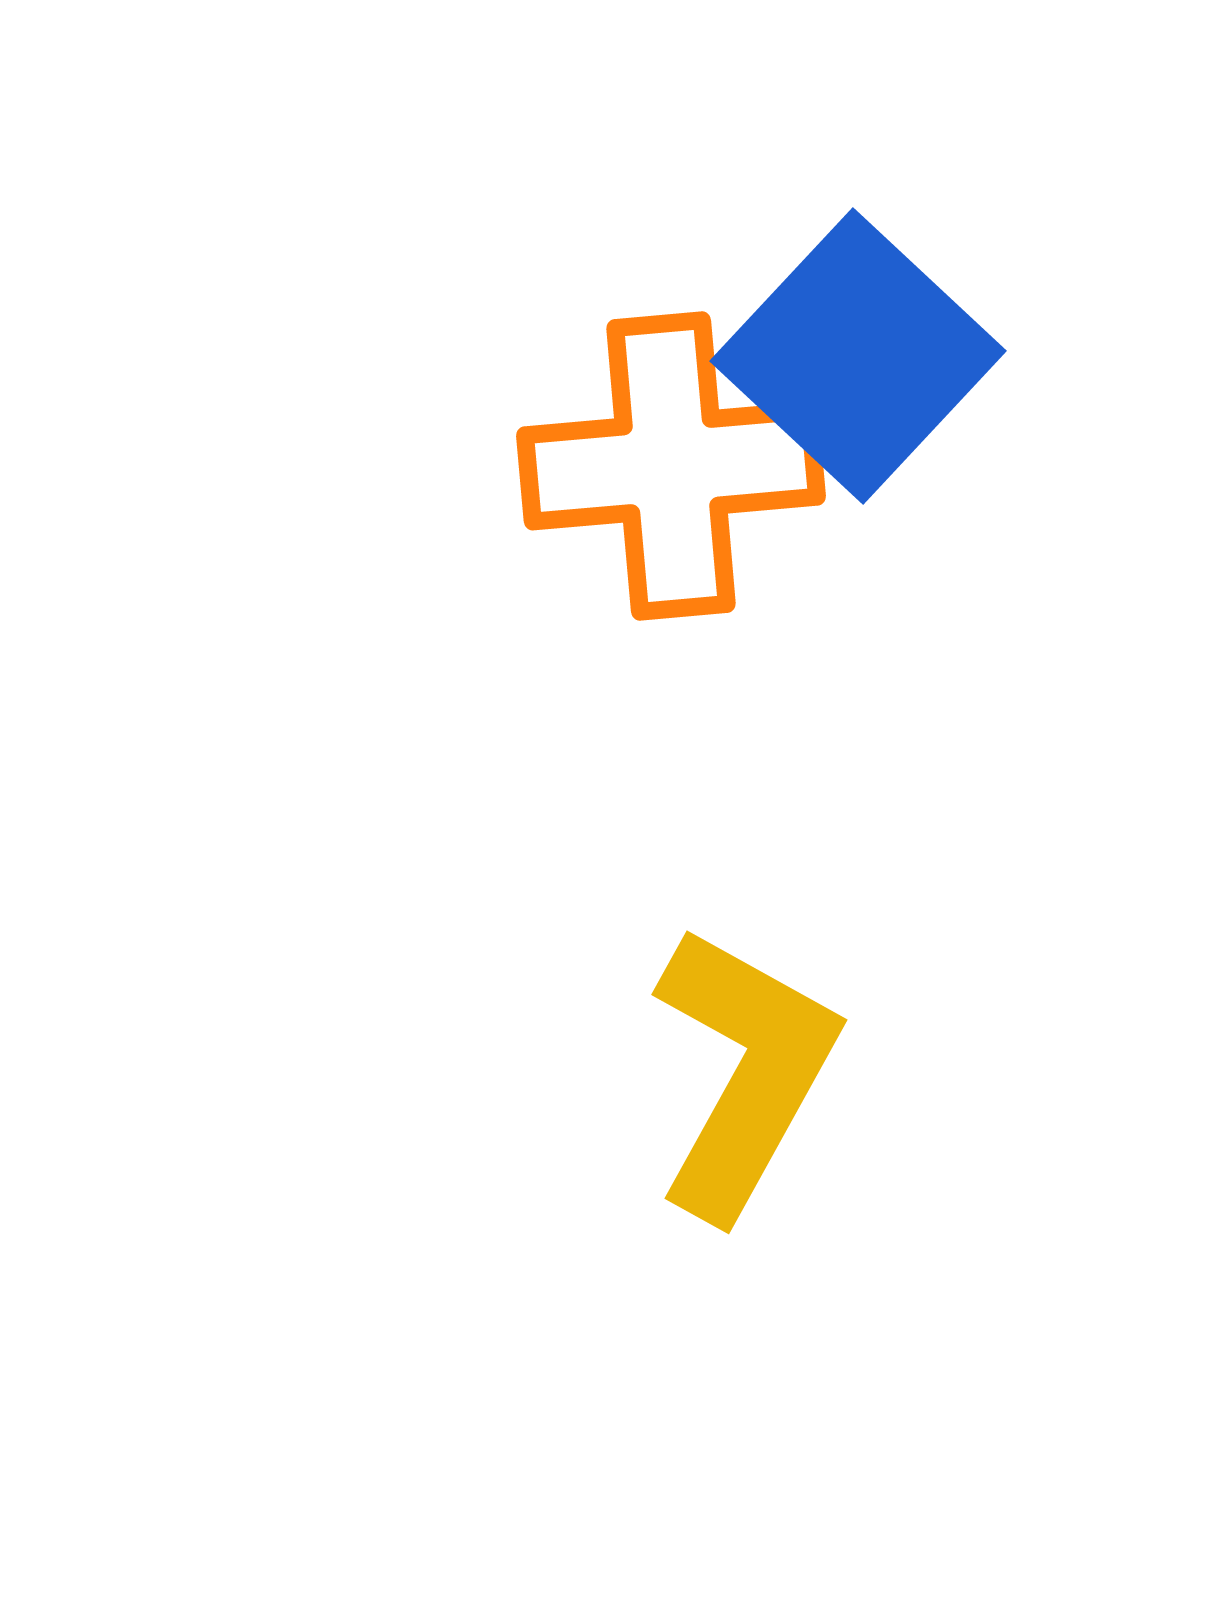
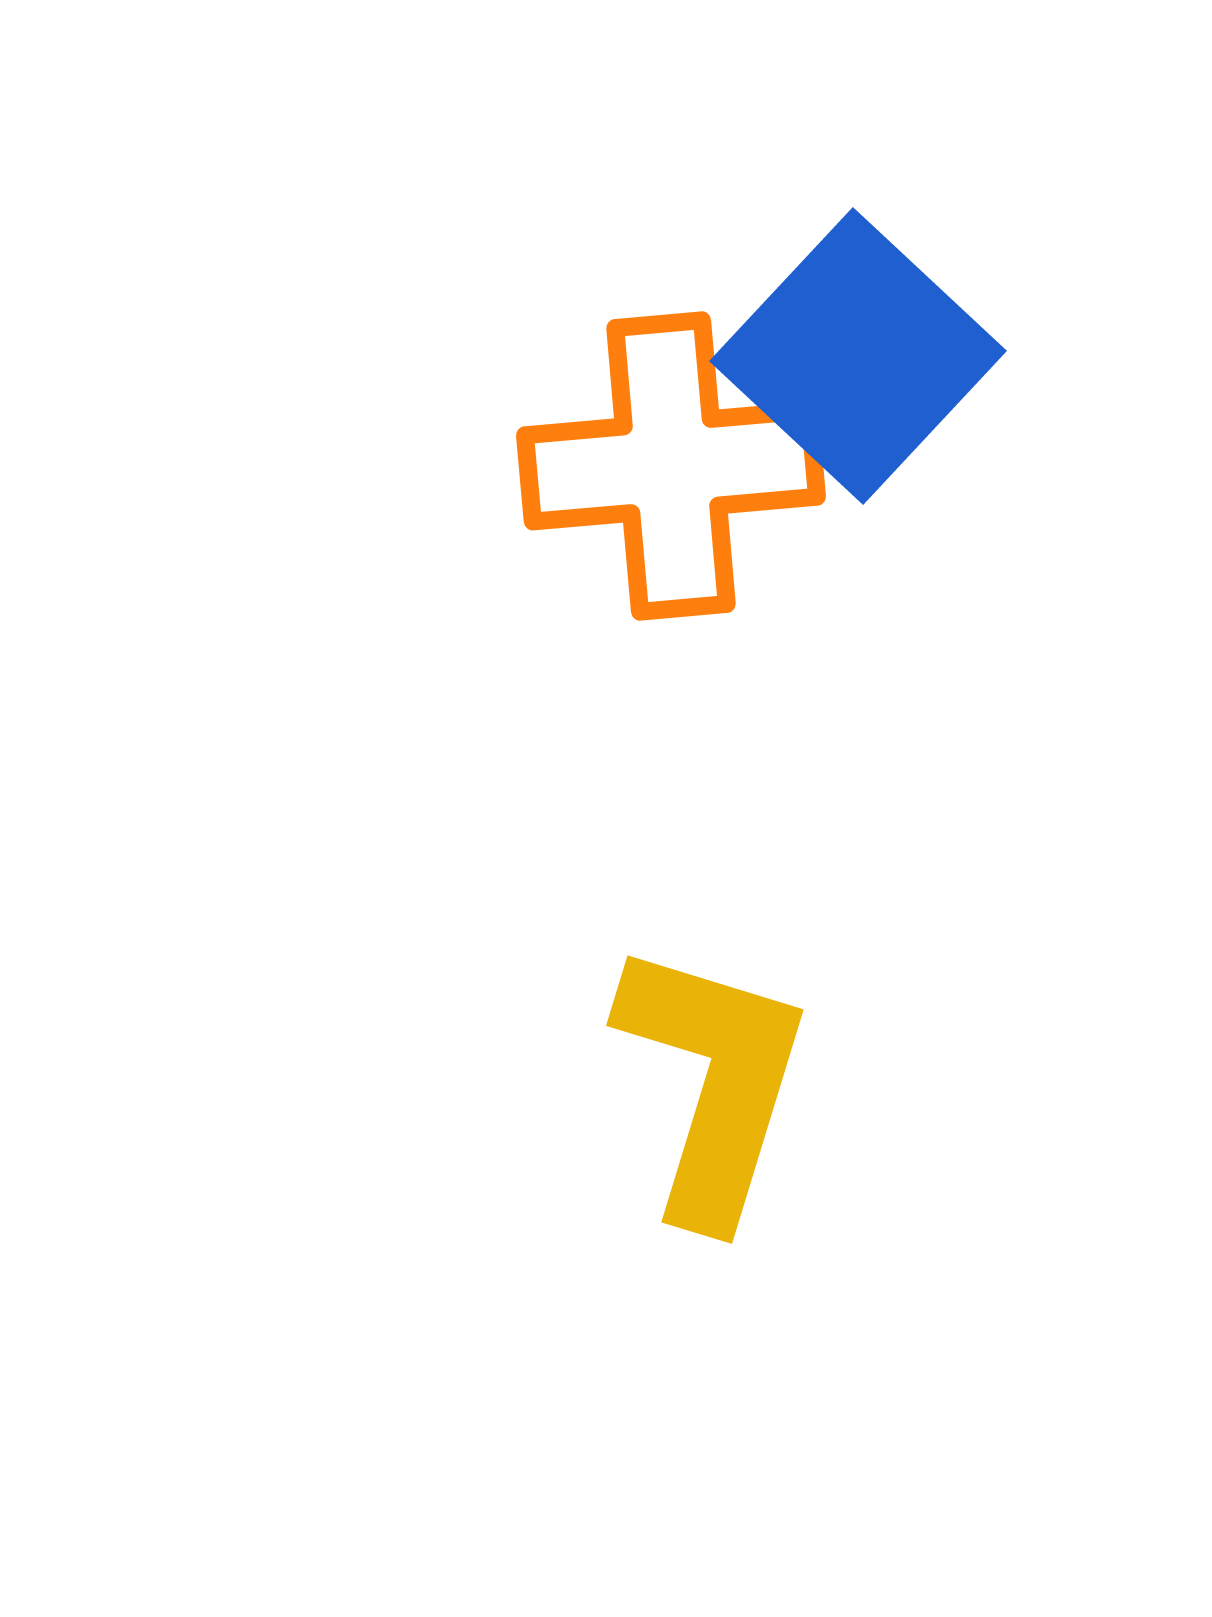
yellow L-shape: moved 31 px left, 10 px down; rotated 12 degrees counterclockwise
